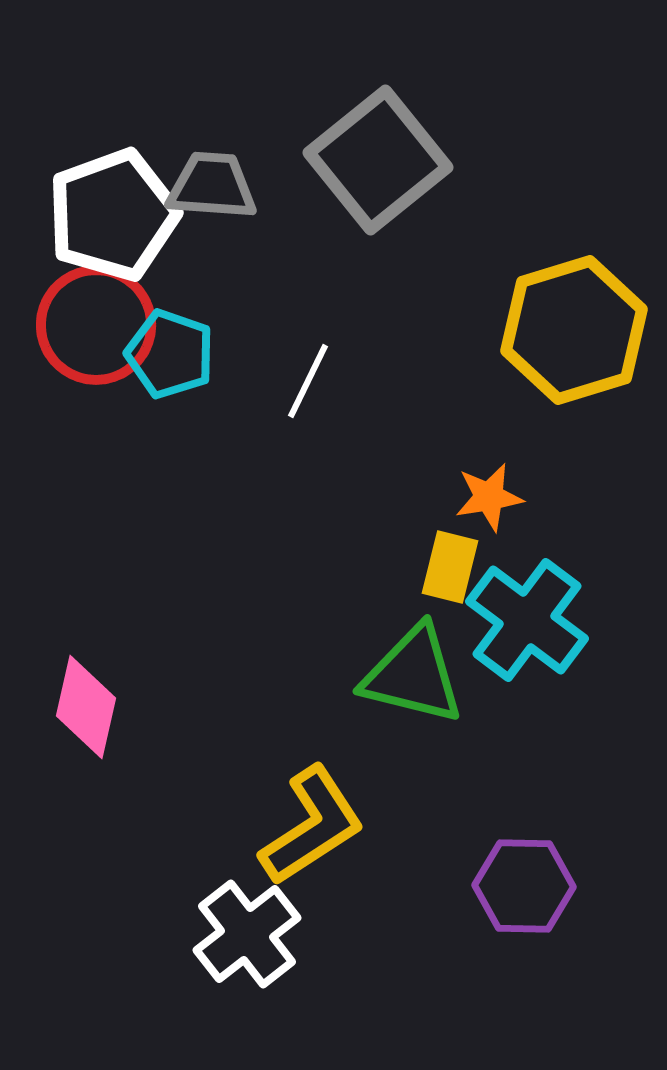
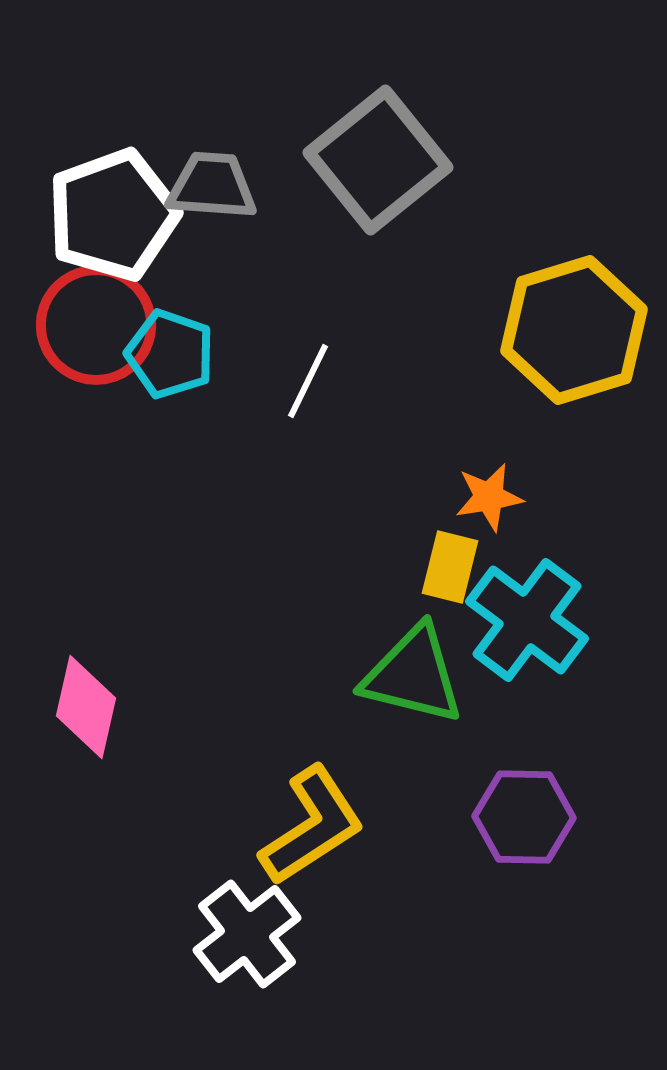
purple hexagon: moved 69 px up
